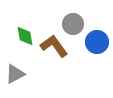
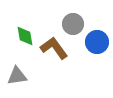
brown L-shape: moved 2 px down
gray triangle: moved 2 px right, 2 px down; rotated 20 degrees clockwise
